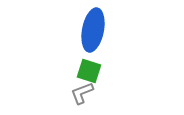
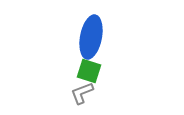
blue ellipse: moved 2 px left, 7 px down
